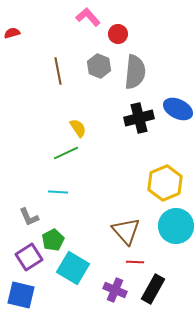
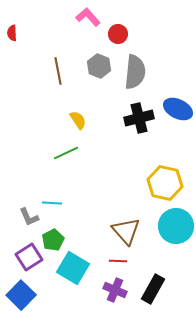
red semicircle: rotated 77 degrees counterclockwise
yellow semicircle: moved 8 px up
yellow hexagon: rotated 24 degrees counterclockwise
cyan line: moved 6 px left, 11 px down
red line: moved 17 px left, 1 px up
blue square: rotated 32 degrees clockwise
